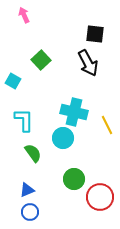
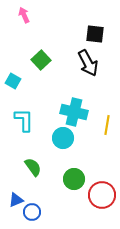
yellow line: rotated 36 degrees clockwise
green semicircle: moved 14 px down
blue triangle: moved 11 px left, 10 px down
red circle: moved 2 px right, 2 px up
blue circle: moved 2 px right
